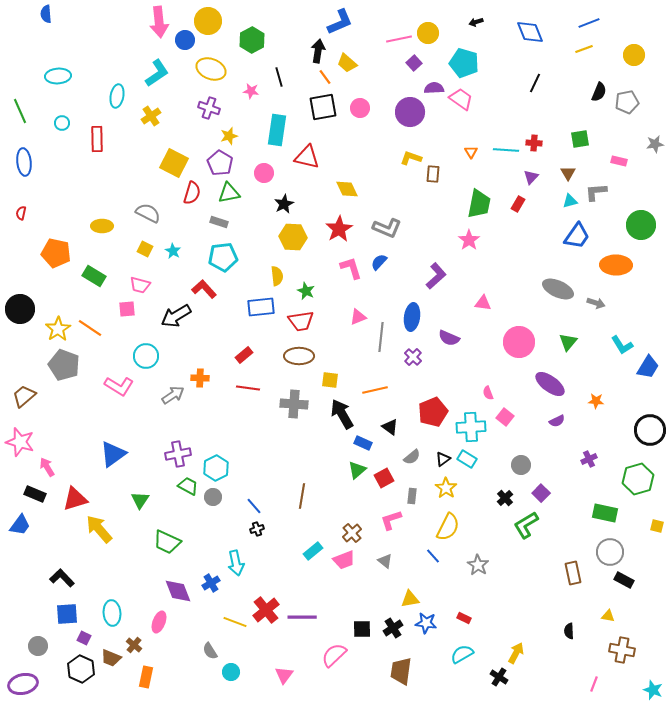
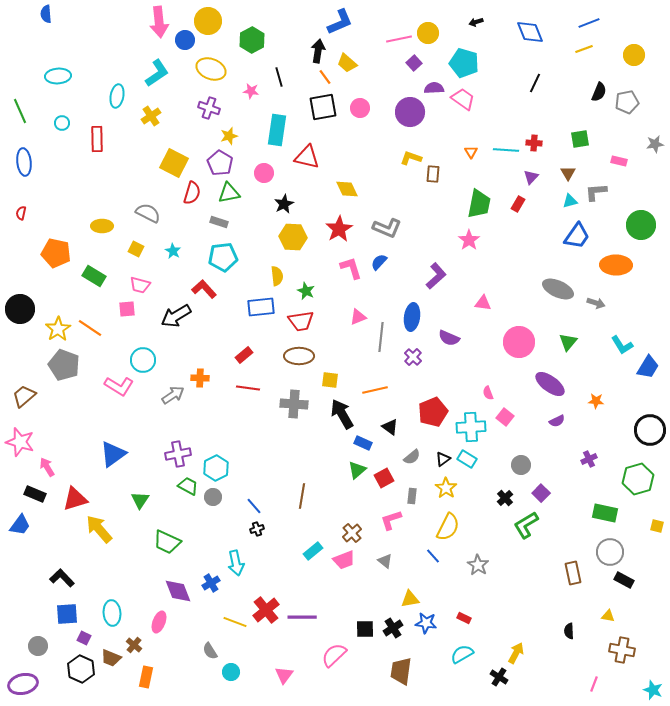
pink trapezoid at (461, 99): moved 2 px right
yellow square at (145, 249): moved 9 px left
cyan circle at (146, 356): moved 3 px left, 4 px down
black square at (362, 629): moved 3 px right
